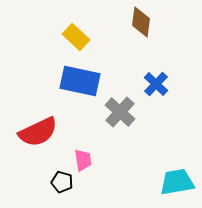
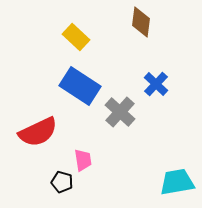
blue rectangle: moved 5 px down; rotated 21 degrees clockwise
